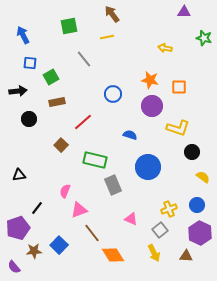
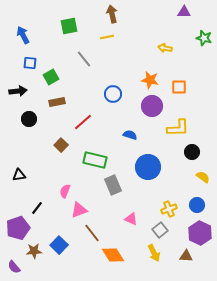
brown arrow at (112, 14): rotated 24 degrees clockwise
yellow L-shape at (178, 128): rotated 20 degrees counterclockwise
